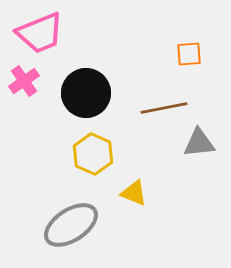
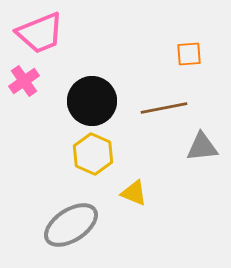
black circle: moved 6 px right, 8 px down
gray triangle: moved 3 px right, 4 px down
